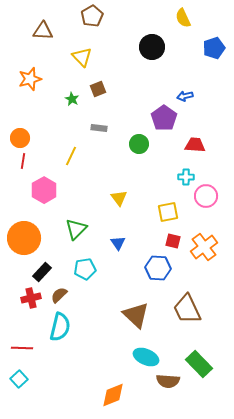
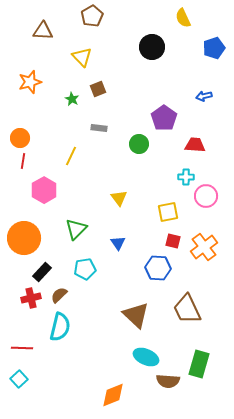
orange star at (30, 79): moved 3 px down
blue arrow at (185, 96): moved 19 px right
green rectangle at (199, 364): rotated 60 degrees clockwise
